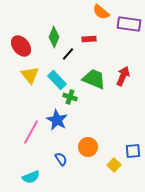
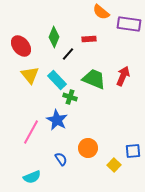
orange circle: moved 1 px down
cyan semicircle: moved 1 px right
